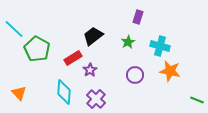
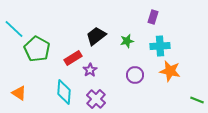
purple rectangle: moved 15 px right
black trapezoid: moved 3 px right
green star: moved 1 px left, 1 px up; rotated 16 degrees clockwise
cyan cross: rotated 18 degrees counterclockwise
orange triangle: rotated 14 degrees counterclockwise
